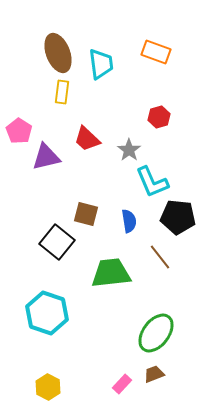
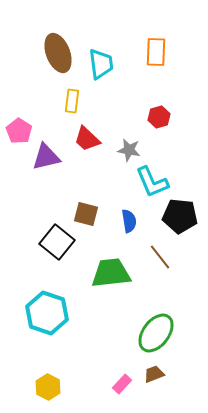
orange rectangle: rotated 72 degrees clockwise
yellow rectangle: moved 10 px right, 9 px down
gray star: rotated 25 degrees counterclockwise
black pentagon: moved 2 px right, 1 px up
